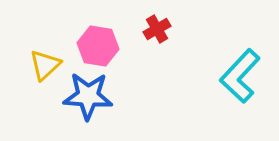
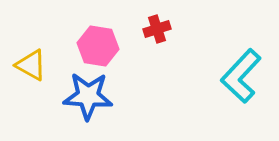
red cross: rotated 12 degrees clockwise
yellow triangle: moved 14 px left; rotated 48 degrees counterclockwise
cyan L-shape: moved 1 px right
